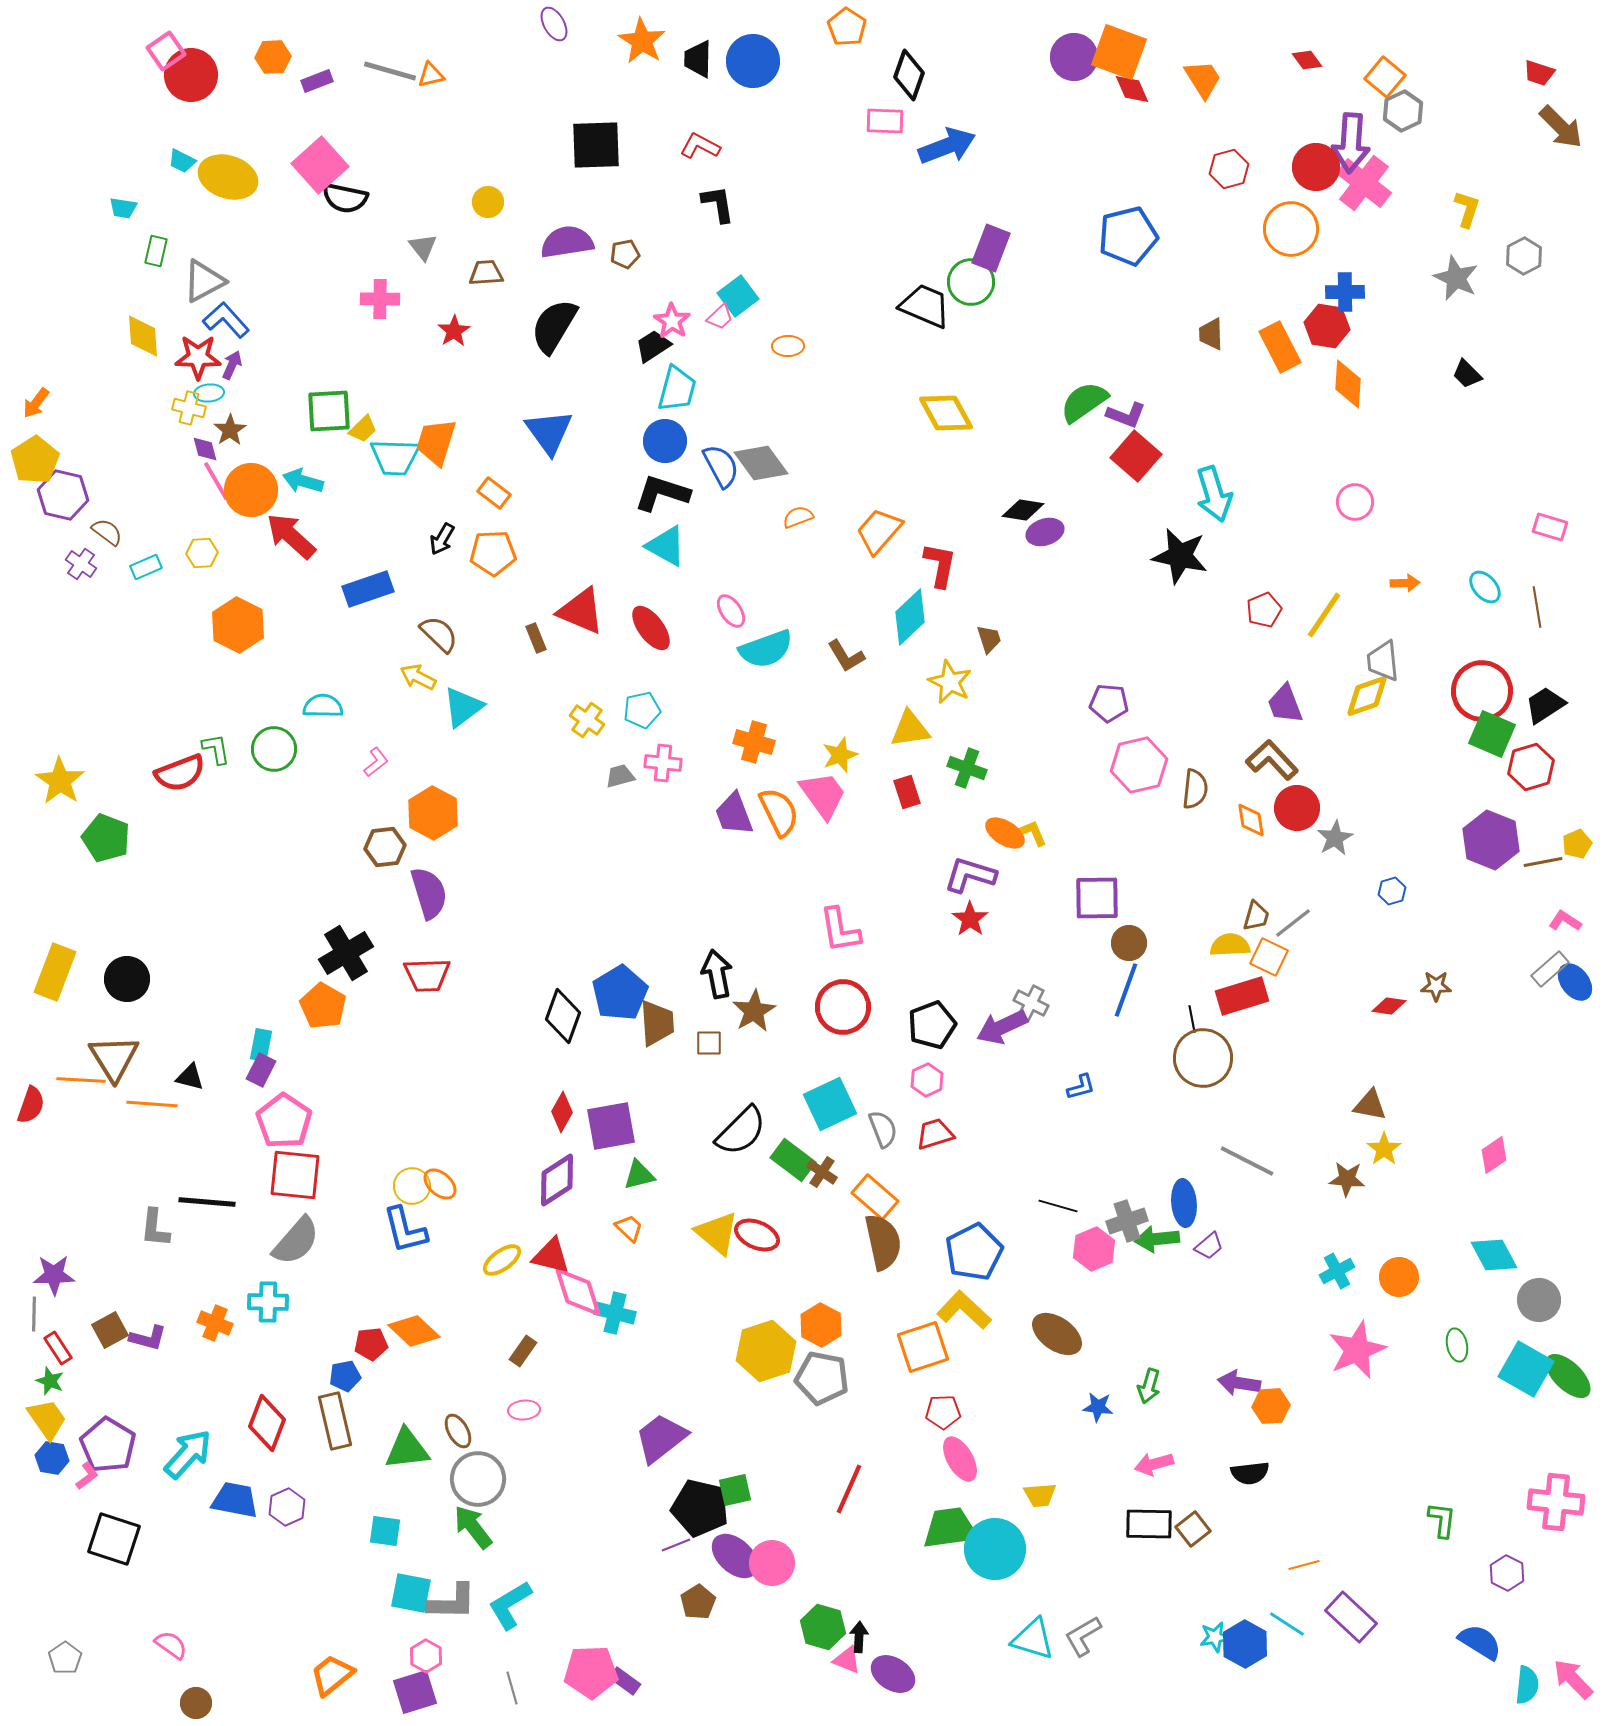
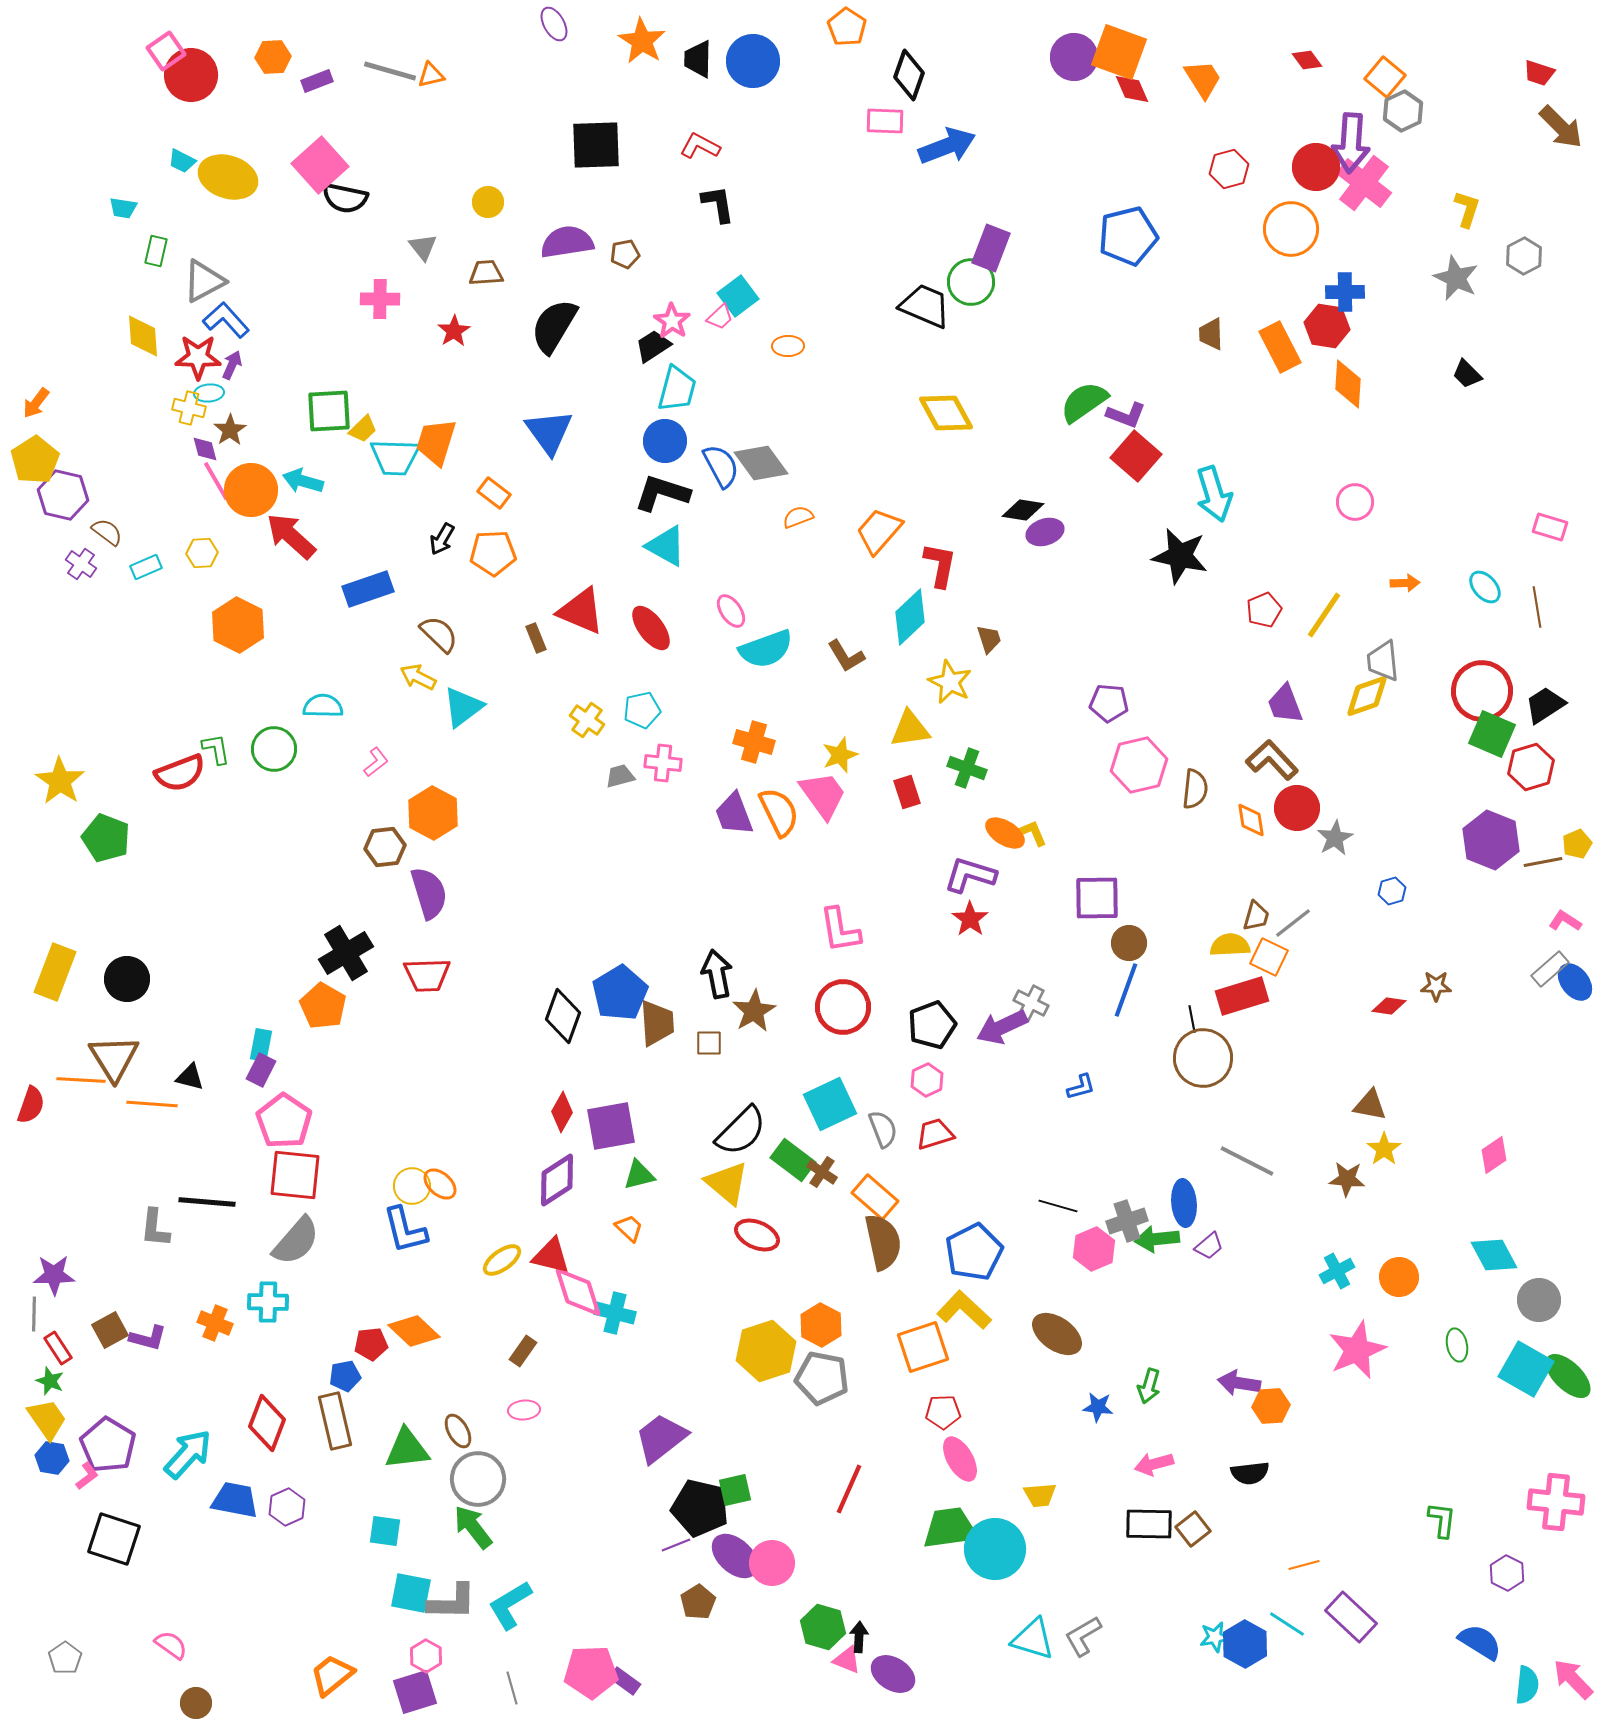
yellow triangle at (717, 1233): moved 10 px right, 50 px up
